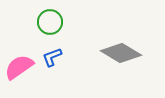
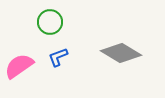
blue L-shape: moved 6 px right
pink semicircle: moved 1 px up
